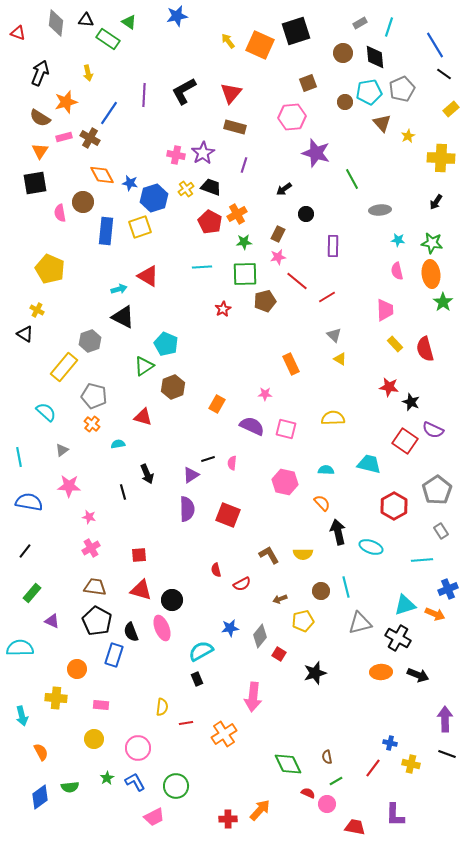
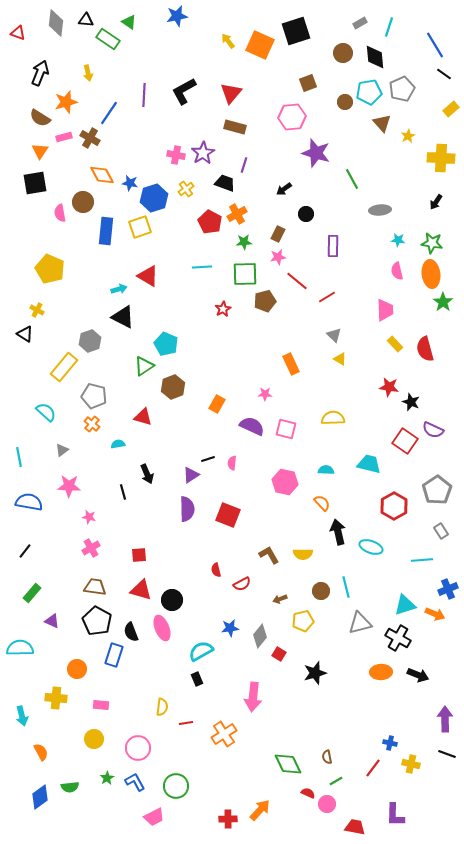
black trapezoid at (211, 187): moved 14 px right, 4 px up
